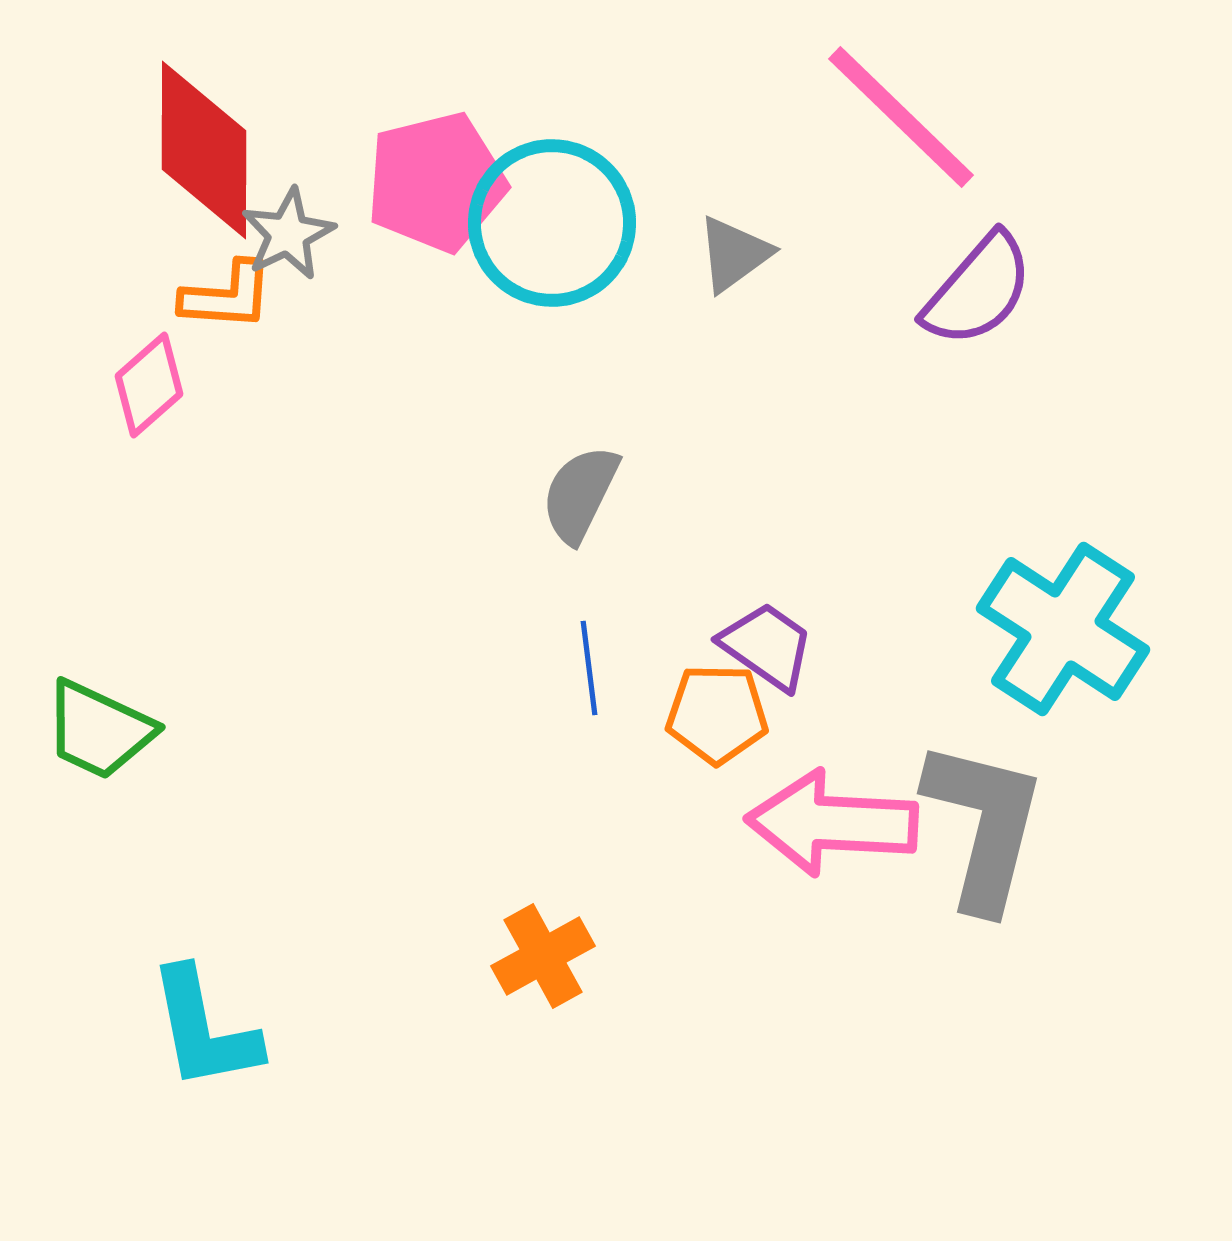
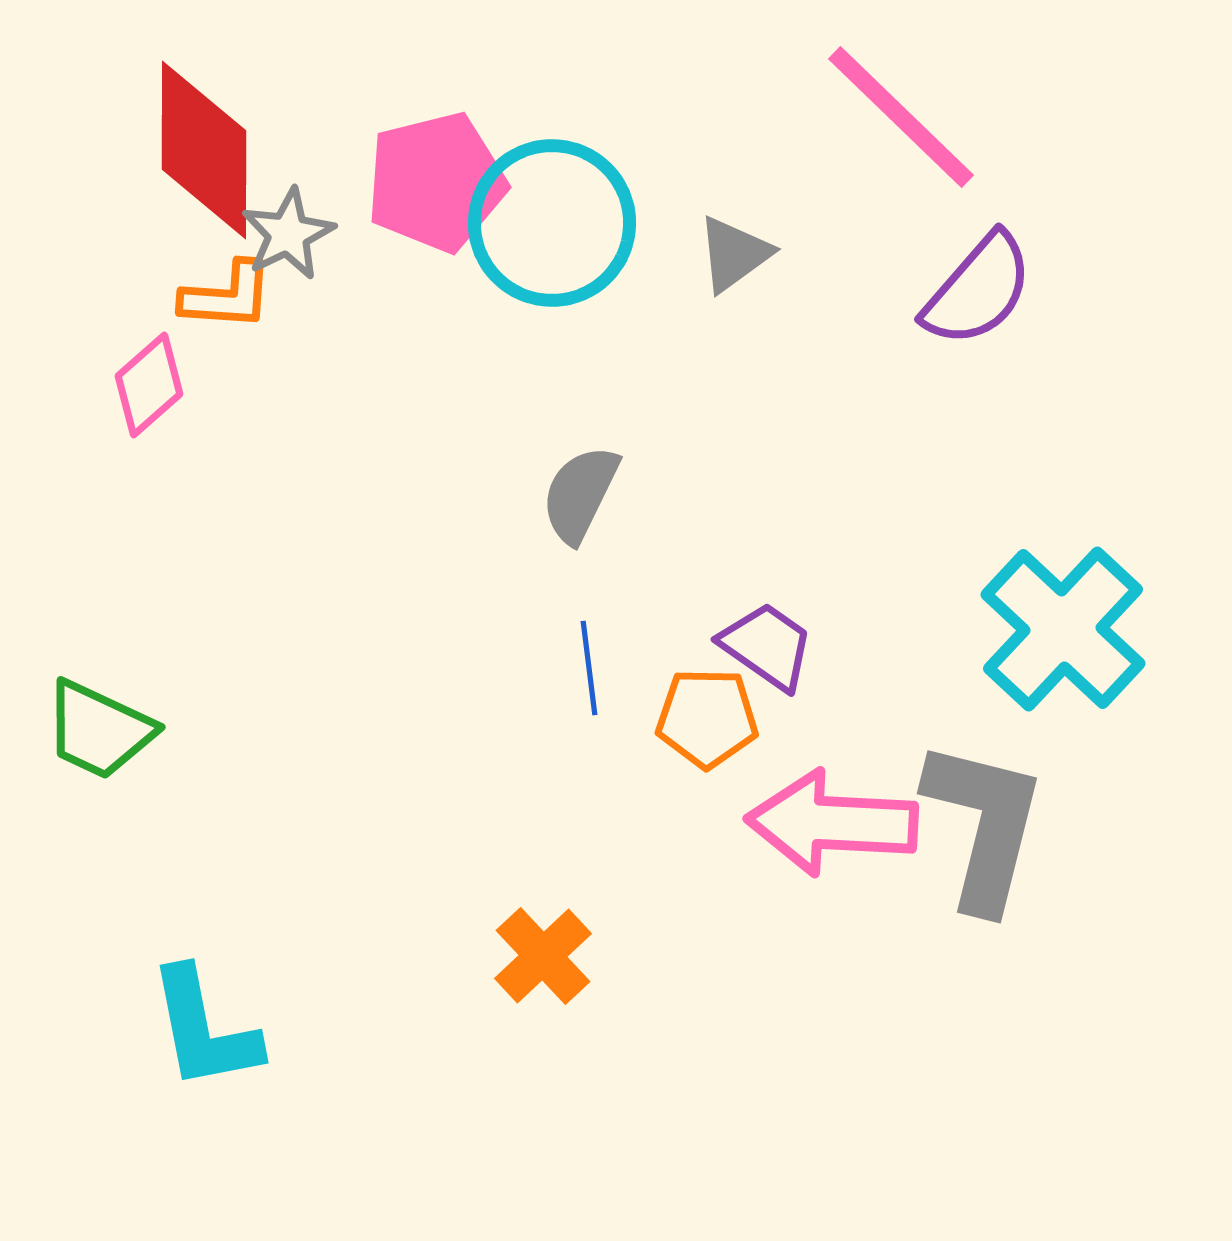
cyan cross: rotated 10 degrees clockwise
orange pentagon: moved 10 px left, 4 px down
orange cross: rotated 14 degrees counterclockwise
